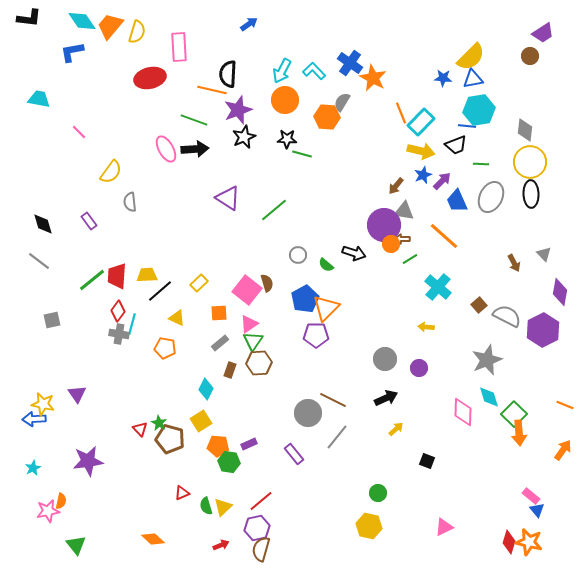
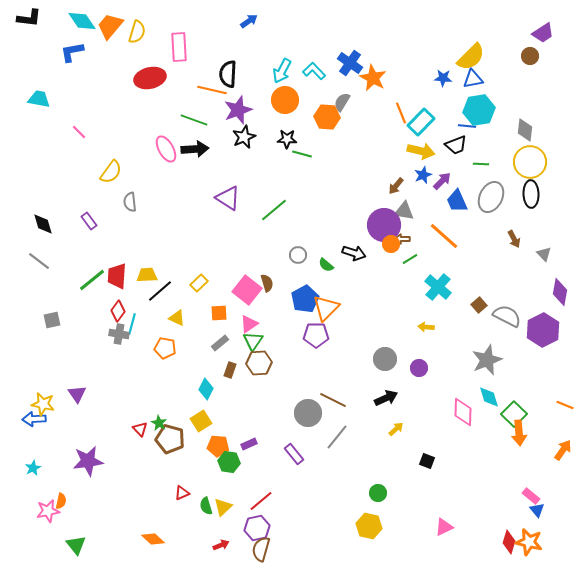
blue arrow at (249, 24): moved 3 px up
brown arrow at (514, 263): moved 24 px up
